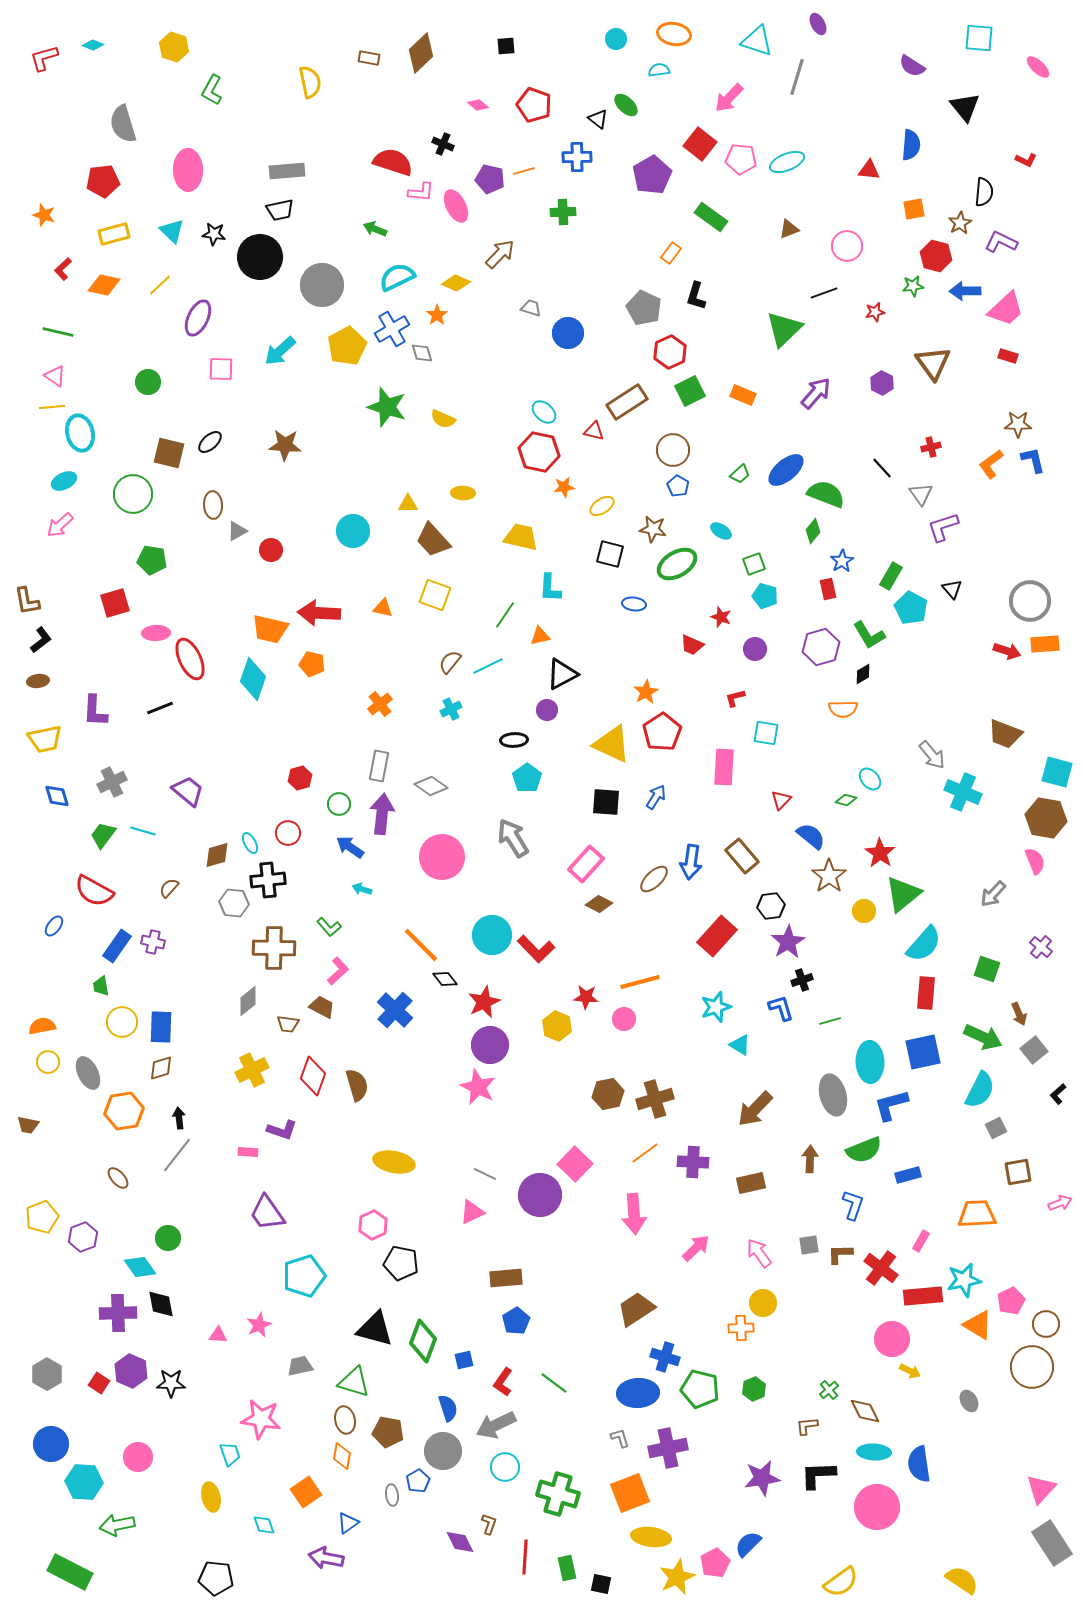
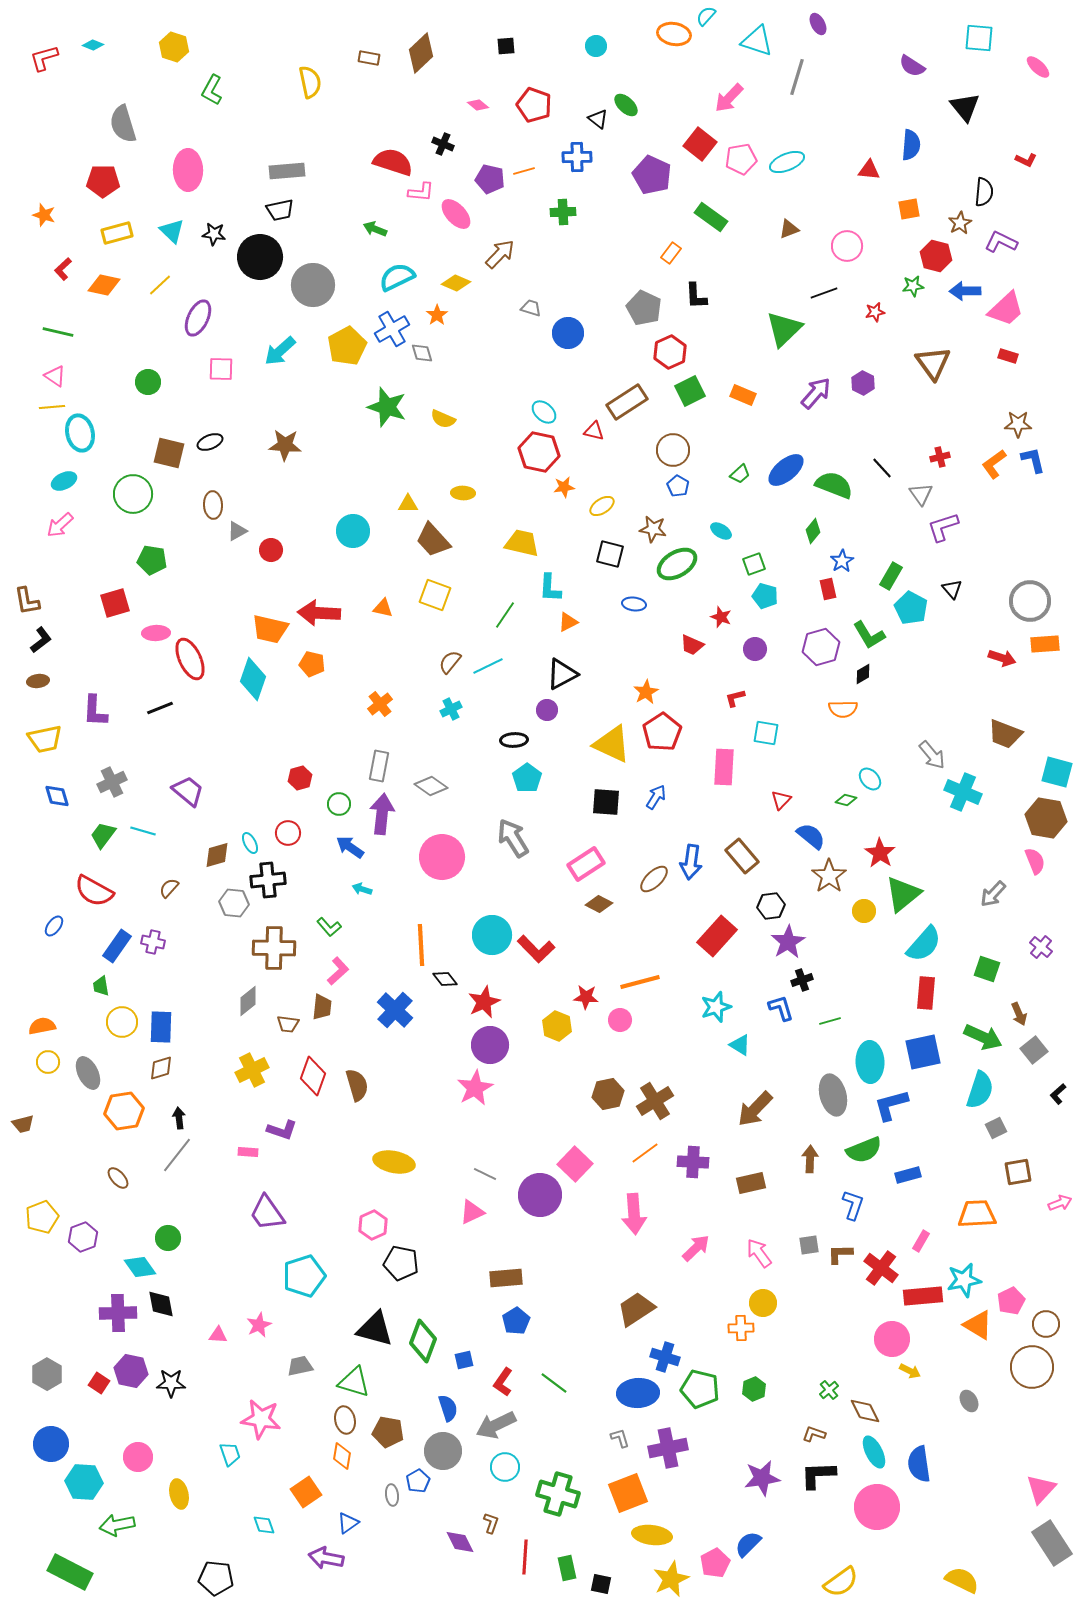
cyan circle at (616, 39): moved 20 px left, 7 px down
cyan semicircle at (659, 70): moved 47 px right, 54 px up; rotated 40 degrees counterclockwise
pink pentagon at (741, 159): rotated 16 degrees counterclockwise
purple pentagon at (652, 175): rotated 18 degrees counterclockwise
red pentagon at (103, 181): rotated 8 degrees clockwise
pink ellipse at (456, 206): moved 8 px down; rotated 16 degrees counterclockwise
orange square at (914, 209): moved 5 px left
yellow rectangle at (114, 234): moved 3 px right, 1 px up
gray circle at (322, 285): moved 9 px left
black L-shape at (696, 296): rotated 20 degrees counterclockwise
purple hexagon at (882, 383): moved 19 px left
black ellipse at (210, 442): rotated 20 degrees clockwise
red cross at (931, 447): moved 9 px right, 10 px down
orange L-shape at (991, 464): moved 3 px right
green semicircle at (826, 494): moved 8 px right, 9 px up
yellow trapezoid at (521, 537): moved 1 px right, 6 px down
orange triangle at (540, 636): moved 28 px right, 14 px up; rotated 15 degrees counterclockwise
red arrow at (1007, 651): moved 5 px left, 7 px down
pink rectangle at (586, 864): rotated 15 degrees clockwise
orange line at (421, 945): rotated 42 degrees clockwise
brown trapezoid at (322, 1007): rotated 68 degrees clockwise
pink circle at (624, 1019): moved 4 px left, 1 px down
pink star at (478, 1087): moved 3 px left, 1 px down; rotated 18 degrees clockwise
cyan semicircle at (980, 1090): rotated 9 degrees counterclockwise
brown cross at (655, 1099): moved 2 px down; rotated 15 degrees counterclockwise
brown trapezoid at (28, 1125): moved 5 px left, 1 px up; rotated 25 degrees counterclockwise
purple hexagon at (131, 1371): rotated 12 degrees counterclockwise
brown L-shape at (807, 1426): moved 7 px right, 8 px down; rotated 25 degrees clockwise
cyan ellipse at (874, 1452): rotated 60 degrees clockwise
orange square at (630, 1493): moved 2 px left
yellow ellipse at (211, 1497): moved 32 px left, 3 px up
brown L-shape at (489, 1524): moved 2 px right, 1 px up
yellow ellipse at (651, 1537): moved 1 px right, 2 px up
yellow star at (677, 1577): moved 6 px left, 2 px down
yellow semicircle at (962, 1580): rotated 8 degrees counterclockwise
